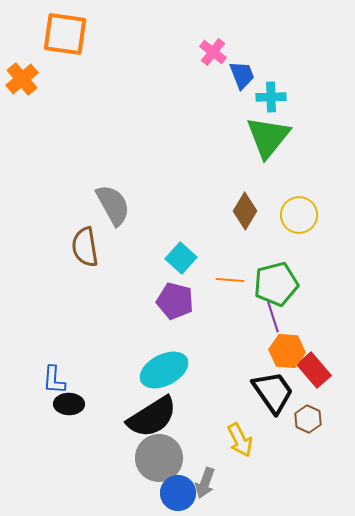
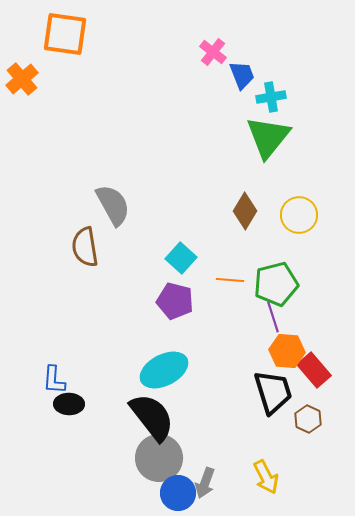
cyan cross: rotated 8 degrees counterclockwise
black trapezoid: rotated 18 degrees clockwise
black semicircle: rotated 96 degrees counterclockwise
yellow arrow: moved 26 px right, 37 px down
